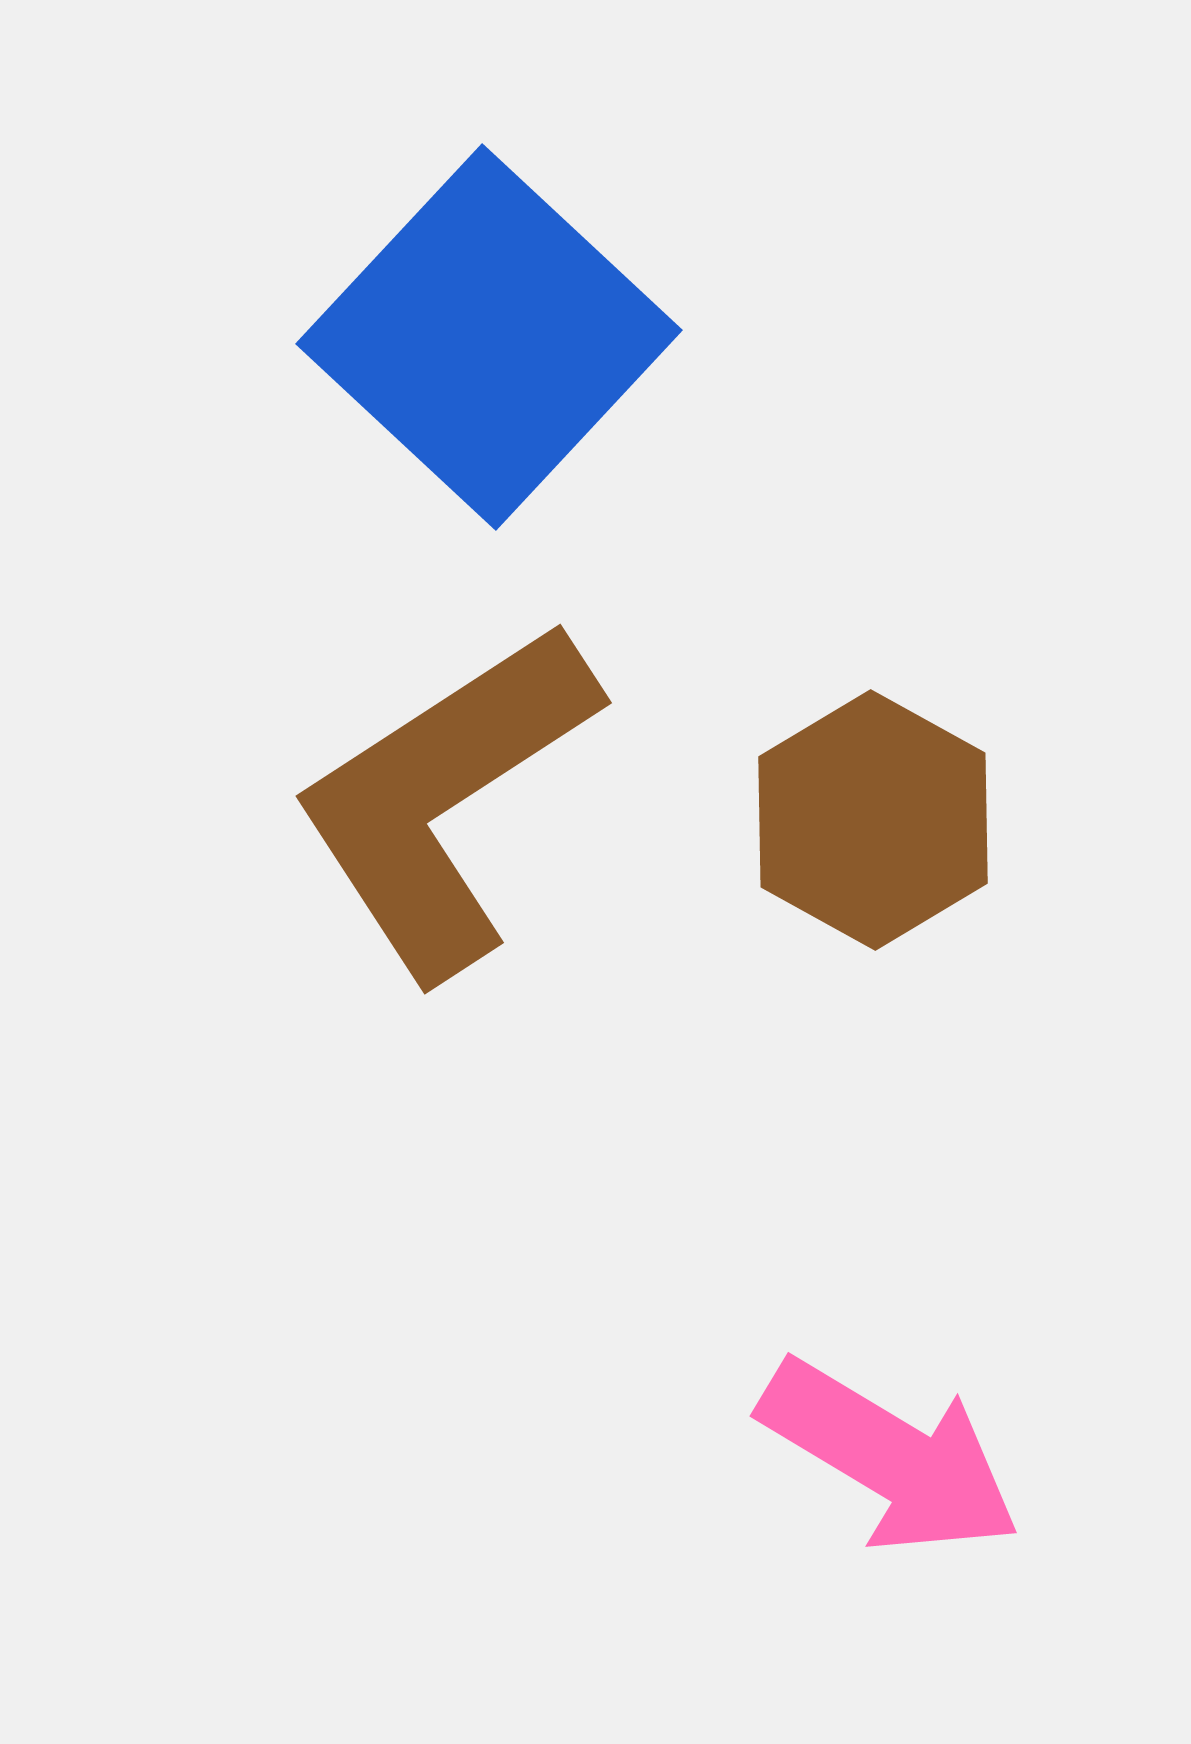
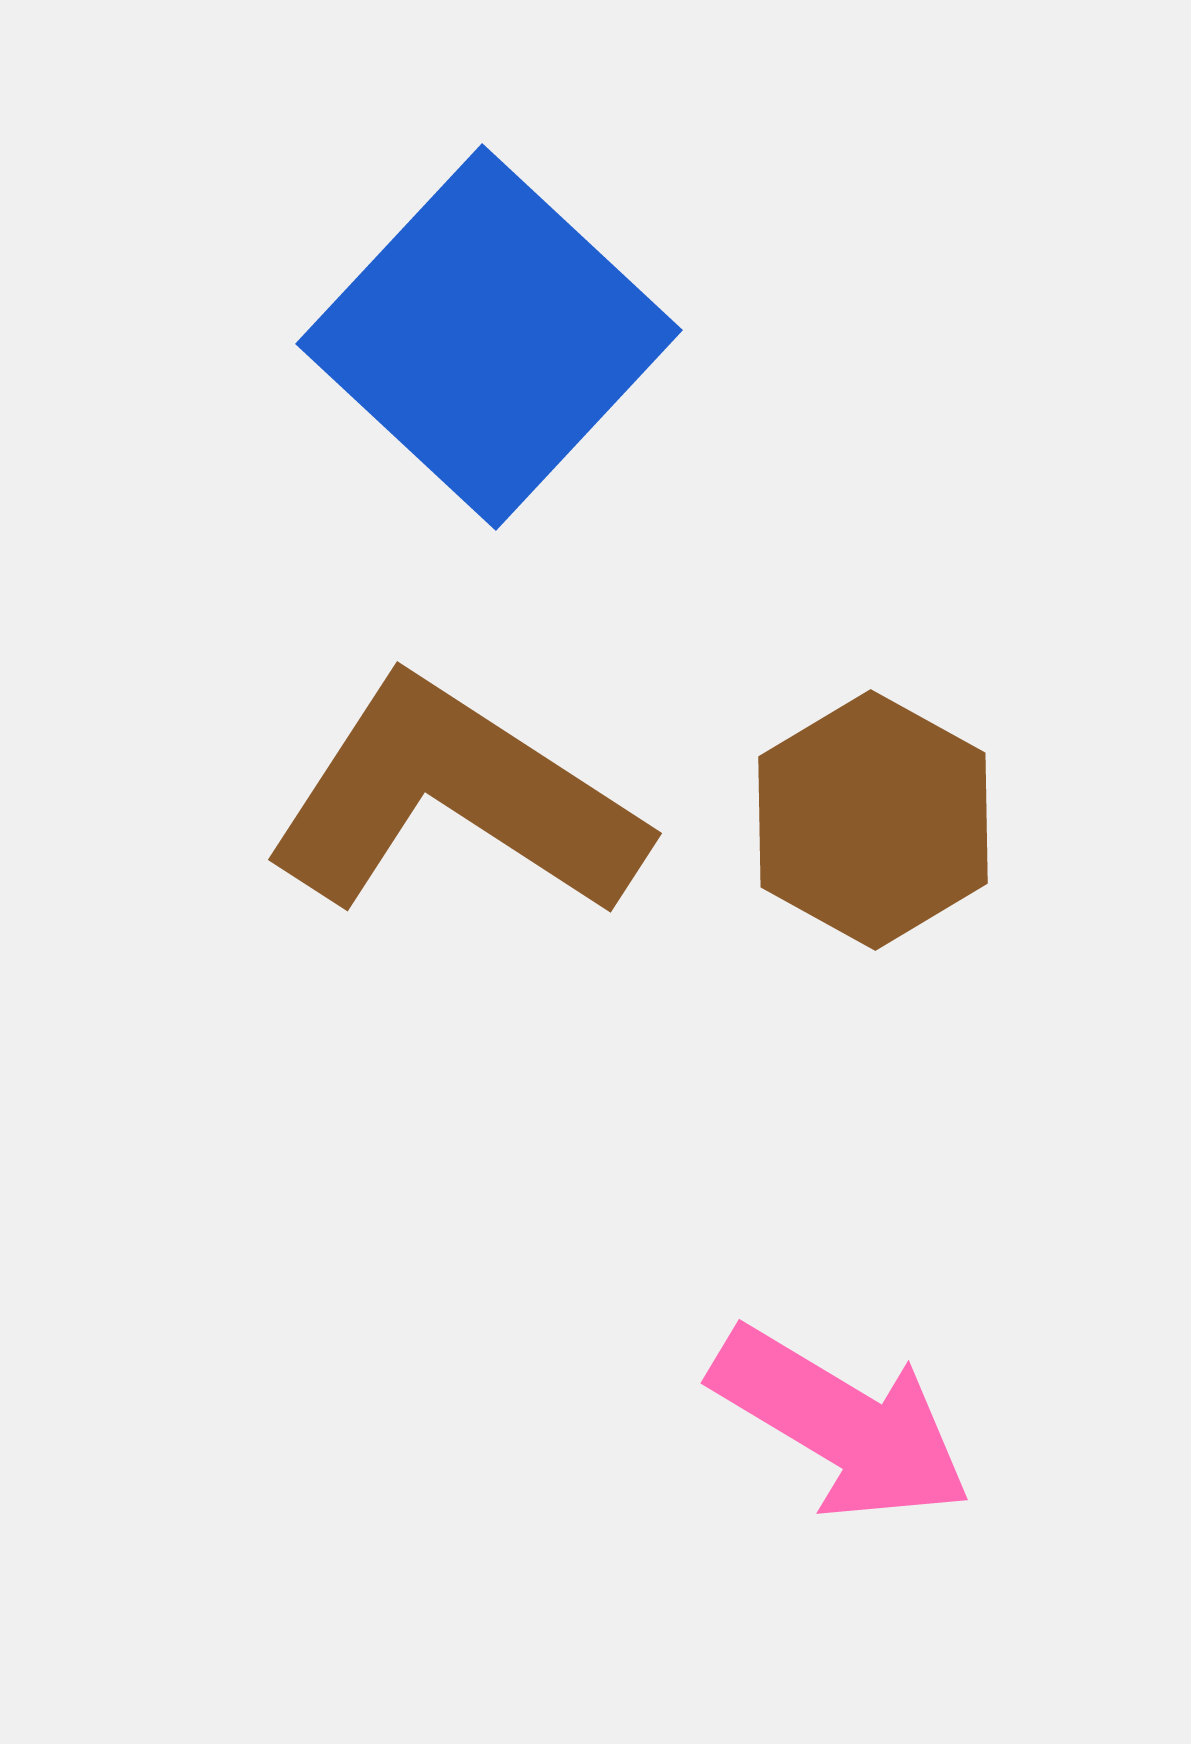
brown L-shape: moved 10 px right; rotated 66 degrees clockwise
pink arrow: moved 49 px left, 33 px up
